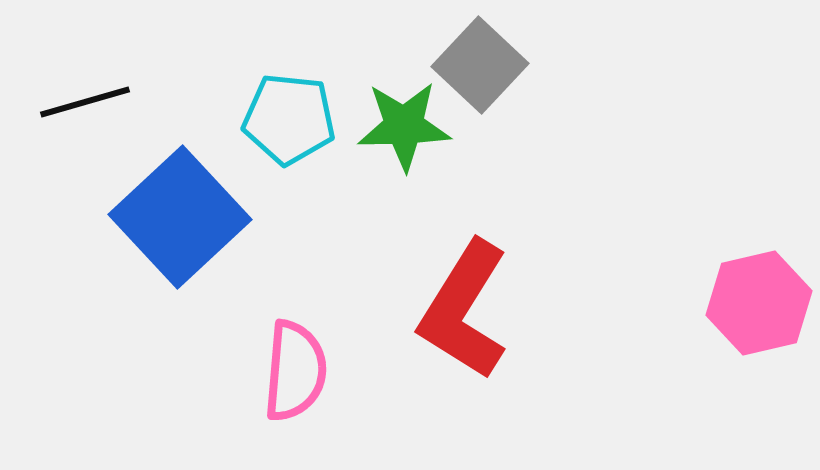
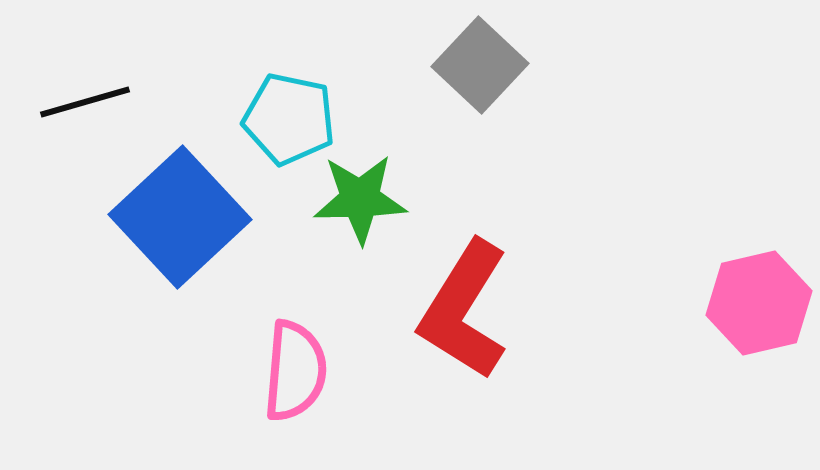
cyan pentagon: rotated 6 degrees clockwise
green star: moved 44 px left, 73 px down
